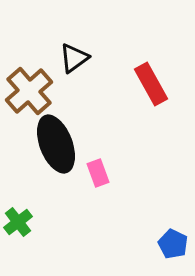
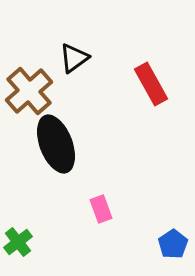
pink rectangle: moved 3 px right, 36 px down
green cross: moved 20 px down
blue pentagon: rotated 12 degrees clockwise
